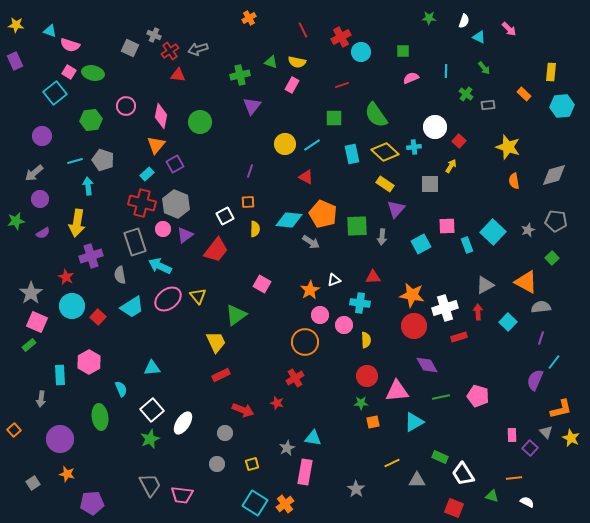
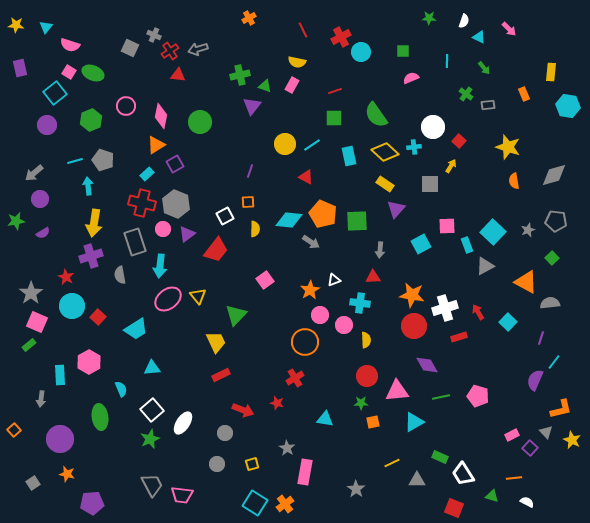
cyan triangle at (50, 31): moved 4 px left, 4 px up; rotated 48 degrees clockwise
purple rectangle at (15, 61): moved 5 px right, 7 px down; rotated 12 degrees clockwise
green triangle at (271, 62): moved 6 px left, 24 px down
cyan line at (446, 71): moved 1 px right, 10 px up
green ellipse at (93, 73): rotated 10 degrees clockwise
red line at (342, 85): moved 7 px left, 6 px down
orange rectangle at (524, 94): rotated 24 degrees clockwise
cyan hexagon at (562, 106): moved 6 px right; rotated 15 degrees clockwise
green hexagon at (91, 120): rotated 15 degrees counterclockwise
white circle at (435, 127): moved 2 px left
purple circle at (42, 136): moved 5 px right, 11 px up
orange triangle at (156, 145): rotated 18 degrees clockwise
cyan rectangle at (352, 154): moved 3 px left, 2 px down
yellow arrow at (77, 223): moved 17 px right
green square at (357, 226): moved 5 px up
purple triangle at (185, 235): moved 2 px right, 1 px up
gray arrow at (382, 237): moved 2 px left, 13 px down
cyan arrow at (160, 266): rotated 110 degrees counterclockwise
pink square at (262, 284): moved 3 px right, 4 px up; rotated 24 degrees clockwise
gray triangle at (485, 285): moved 19 px up
cyan trapezoid at (132, 307): moved 4 px right, 22 px down
gray semicircle at (541, 307): moved 9 px right, 4 px up
red arrow at (478, 312): rotated 28 degrees counterclockwise
green triangle at (236, 315): rotated 10 degrees counterclockwise
pink rectangle at (512, 435): rotated 64 degrees clockwise
cyan triangle at (313, 438): moved 12 px right, 19 px up
yellow star at (571, 438): moved 1 px right, 2 px down
gray star at (287, 448): rotated 14 degrees counterclockwise
gray trapezoid at (150, 485): moved 2 px right
